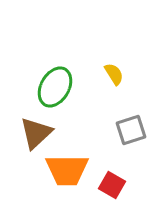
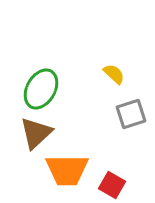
yellow semicircle: rotated 15 degrees counterclockwise
green ellipse: moved 14 px left, 2 px down
gray square: moved 16 px up
